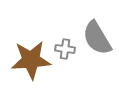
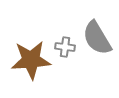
gray cross: moved 2 px up
